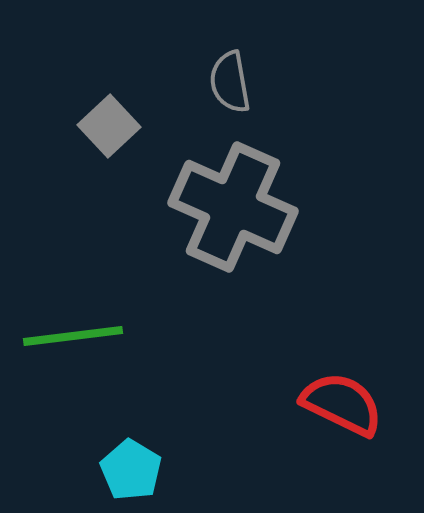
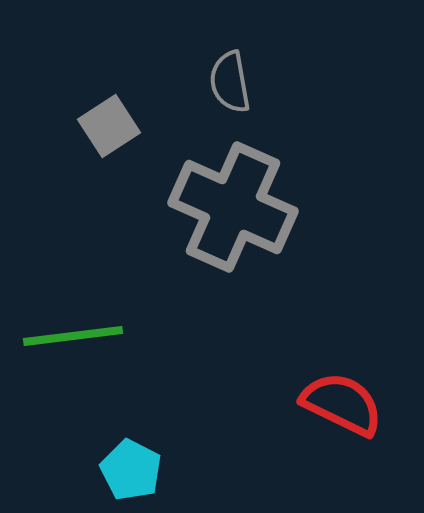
gray square: rotated 10 degrees clockwise
cyan pentagon: rotated 4 degrees counterclockwise
